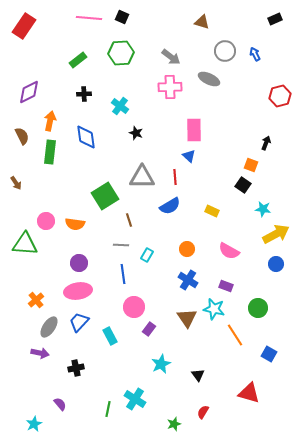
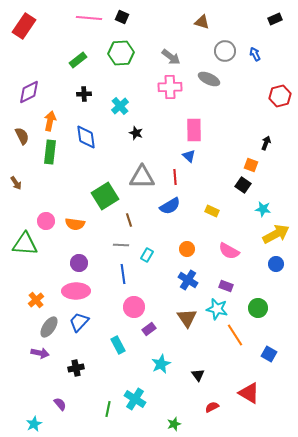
cyan cross at (120, 106): rotated 12 degrees clockwise
pink ellipse at (78, 291): moved 2 px left; rotated 8 degrees clockwise
cyan star at (214, 309): moved 3 px right
purple rectangle at (149, 329): rotated 16 degrees clockwise
cyan rectangle at (110, 336): moved 8 px right, 9 px down
red triangle at (249, 393): rotated 15 degrees clockwise
red semicircle at (203, 412): moved 9 px right, 5 px up; rotated 32 degrees clockwise
